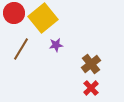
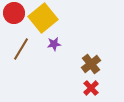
purple star: moved 2 px left, 1 px up
